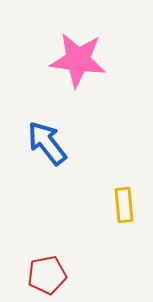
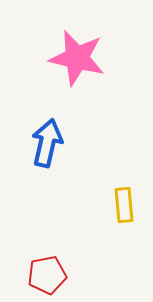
pink star: moved 1 px left, 2 px up; rotated 6 degrees clockwise
blue arrow: rotated 51 degrees clockwise
